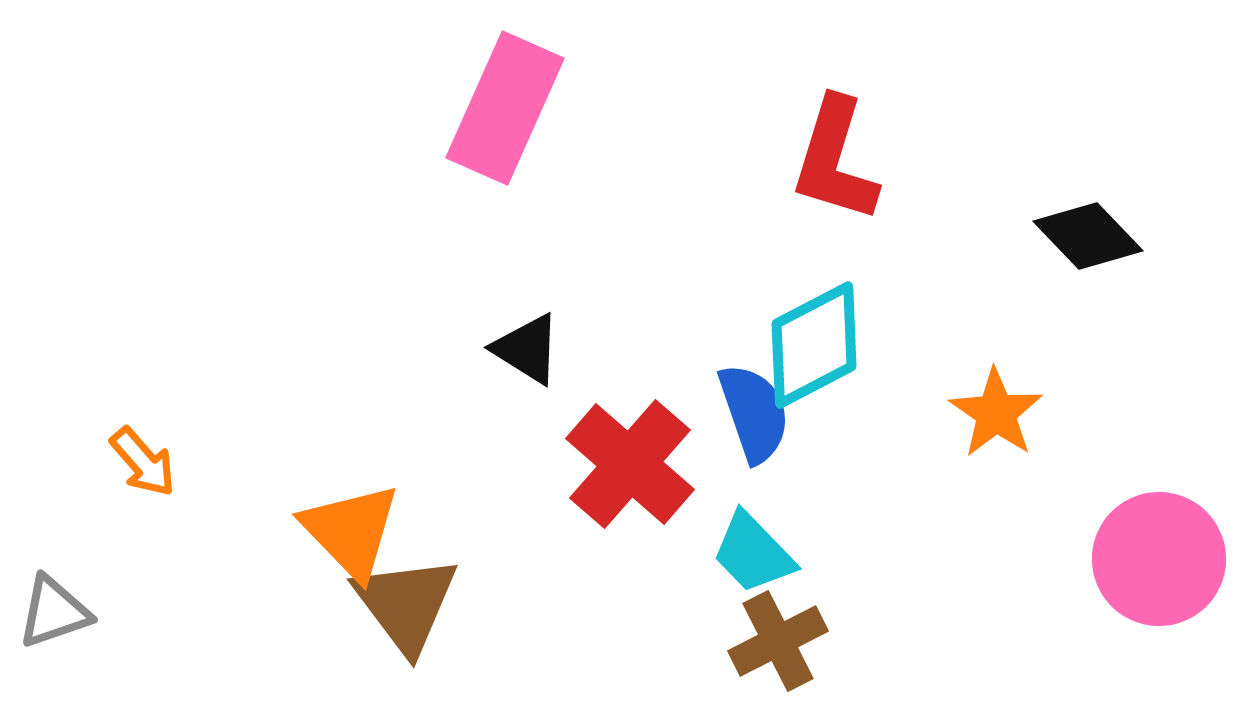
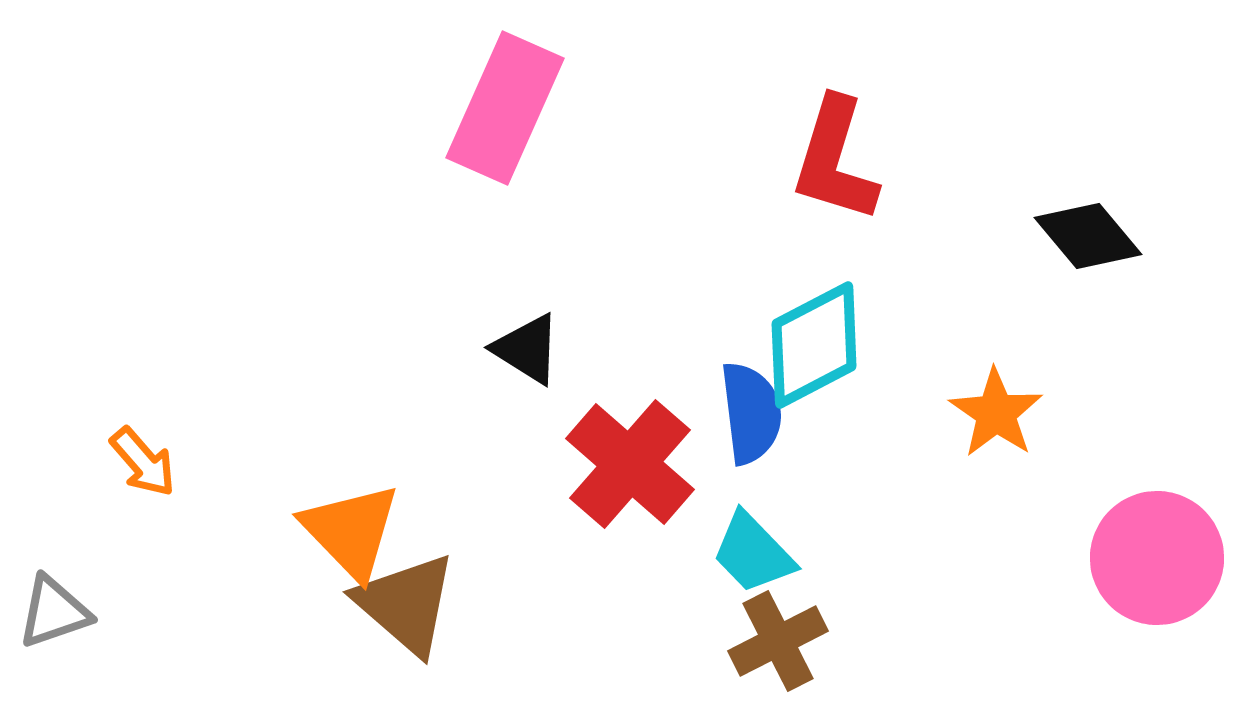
black diamond: rotated 4 degrees clockwise
blue semicircle: moved 3 px left; rotated 12 degrees clockwise
pink circle: moved 2 px left, 1 px up
brown triangle: rotated 12 degrees counterclockwise
